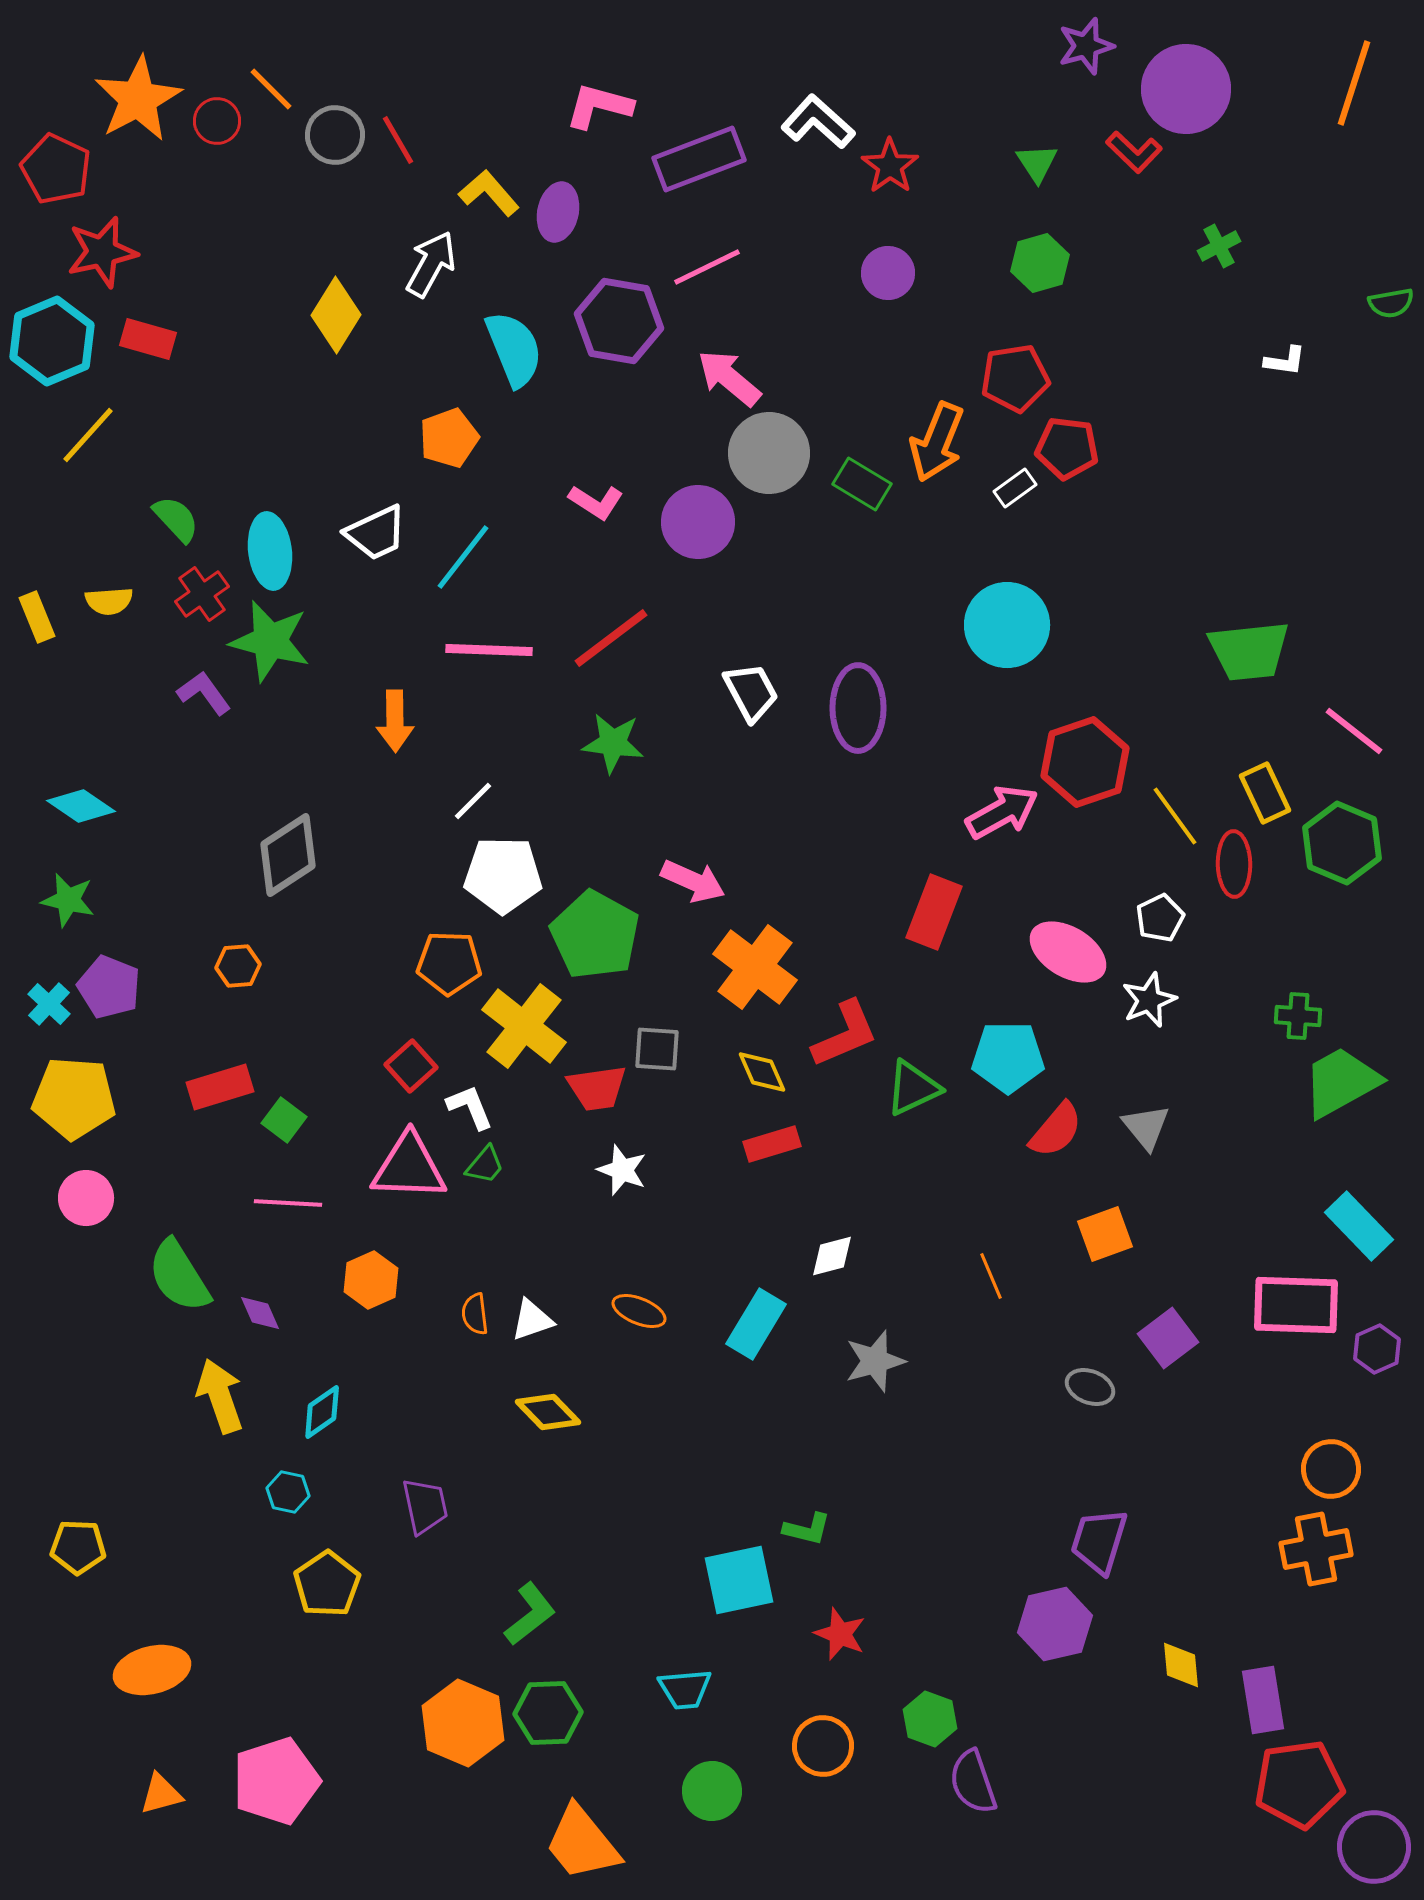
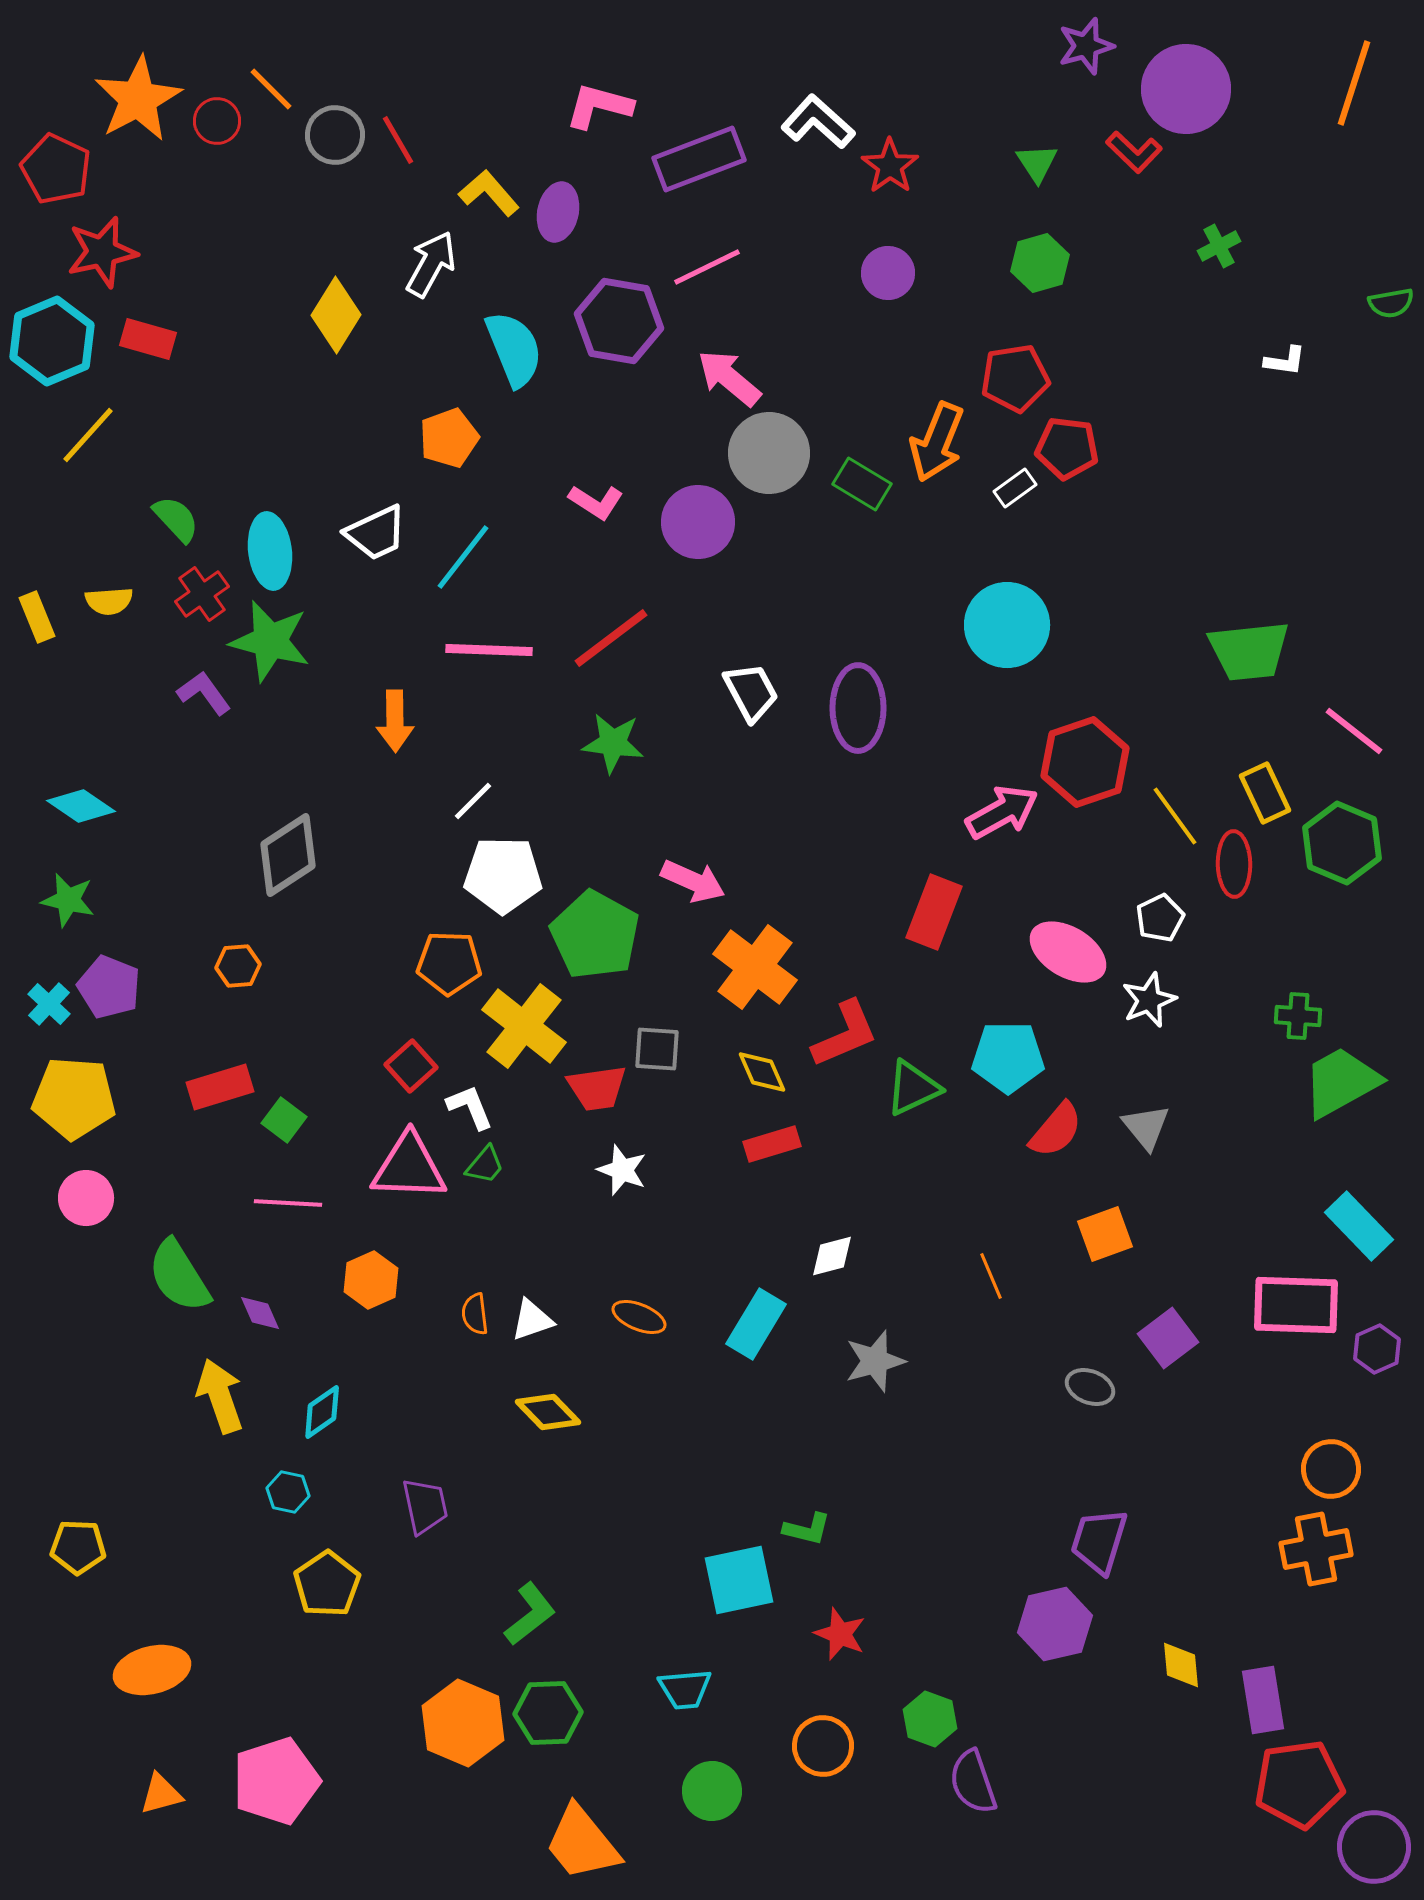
orange ellipse at (639, 1311): moved 6 px down
